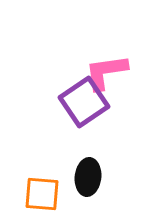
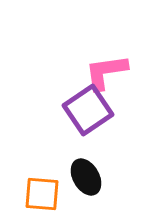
purple square: moved 4 px right, 8 px down
black ellipse: moved 2 px left; rotated 36 degrees counterclockwise
